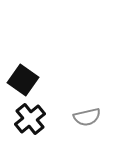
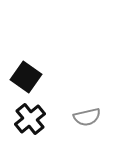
black square: moved 3 px right, 3 px up
